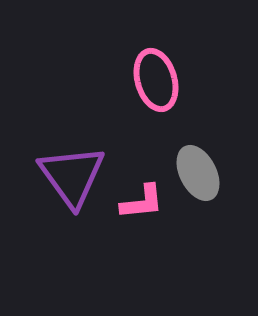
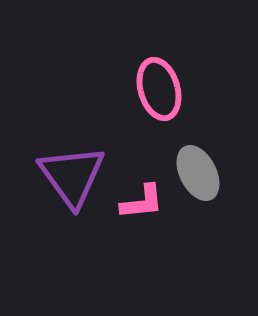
pink ellipse: moved 3 px right, 9 px down
